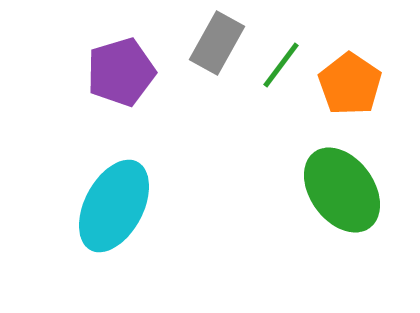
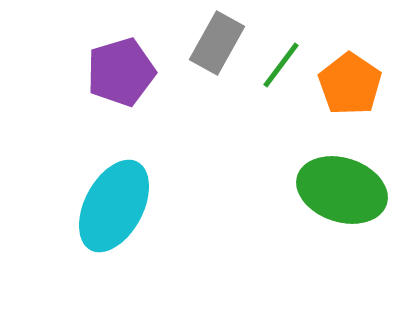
green ellipse: rotated 36 degrees counterclockwise
